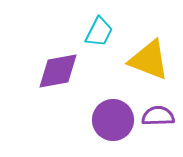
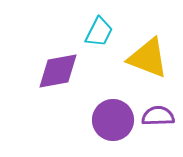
yellow triangle: moved 1 px left, 2 px up
